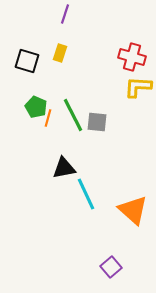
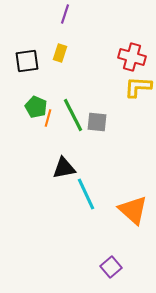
black square: rotated 25 degrees counterclockwise
